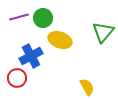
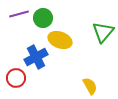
purple line: moved 3 px up
blue cross: moved 5 px right, 1 px down
red circle: moved 1 px left
yellow semicircle: moved 3 px right, 1 px up
